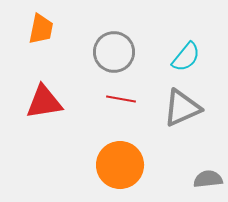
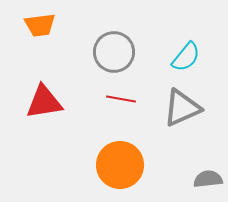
orange trapezoid: moved 1 px left, 4 px up; rotated 72 degrees clockwise
